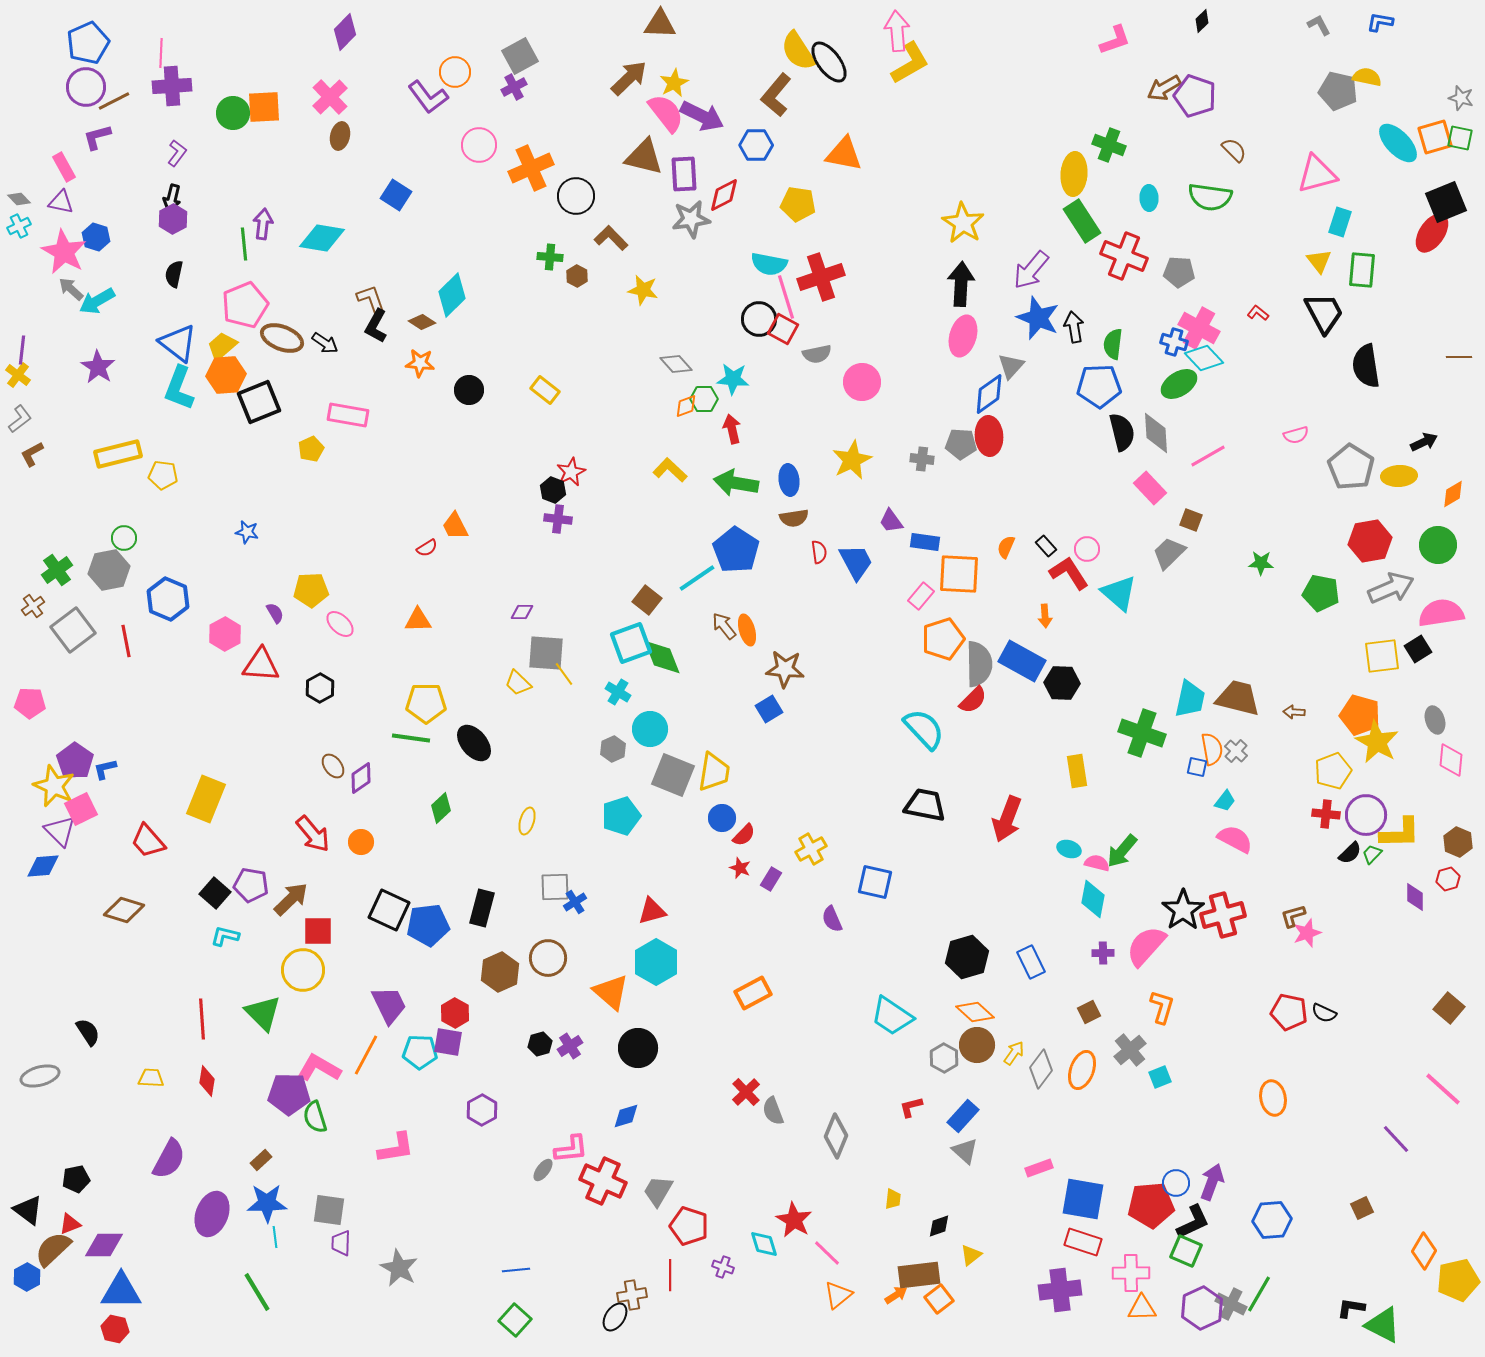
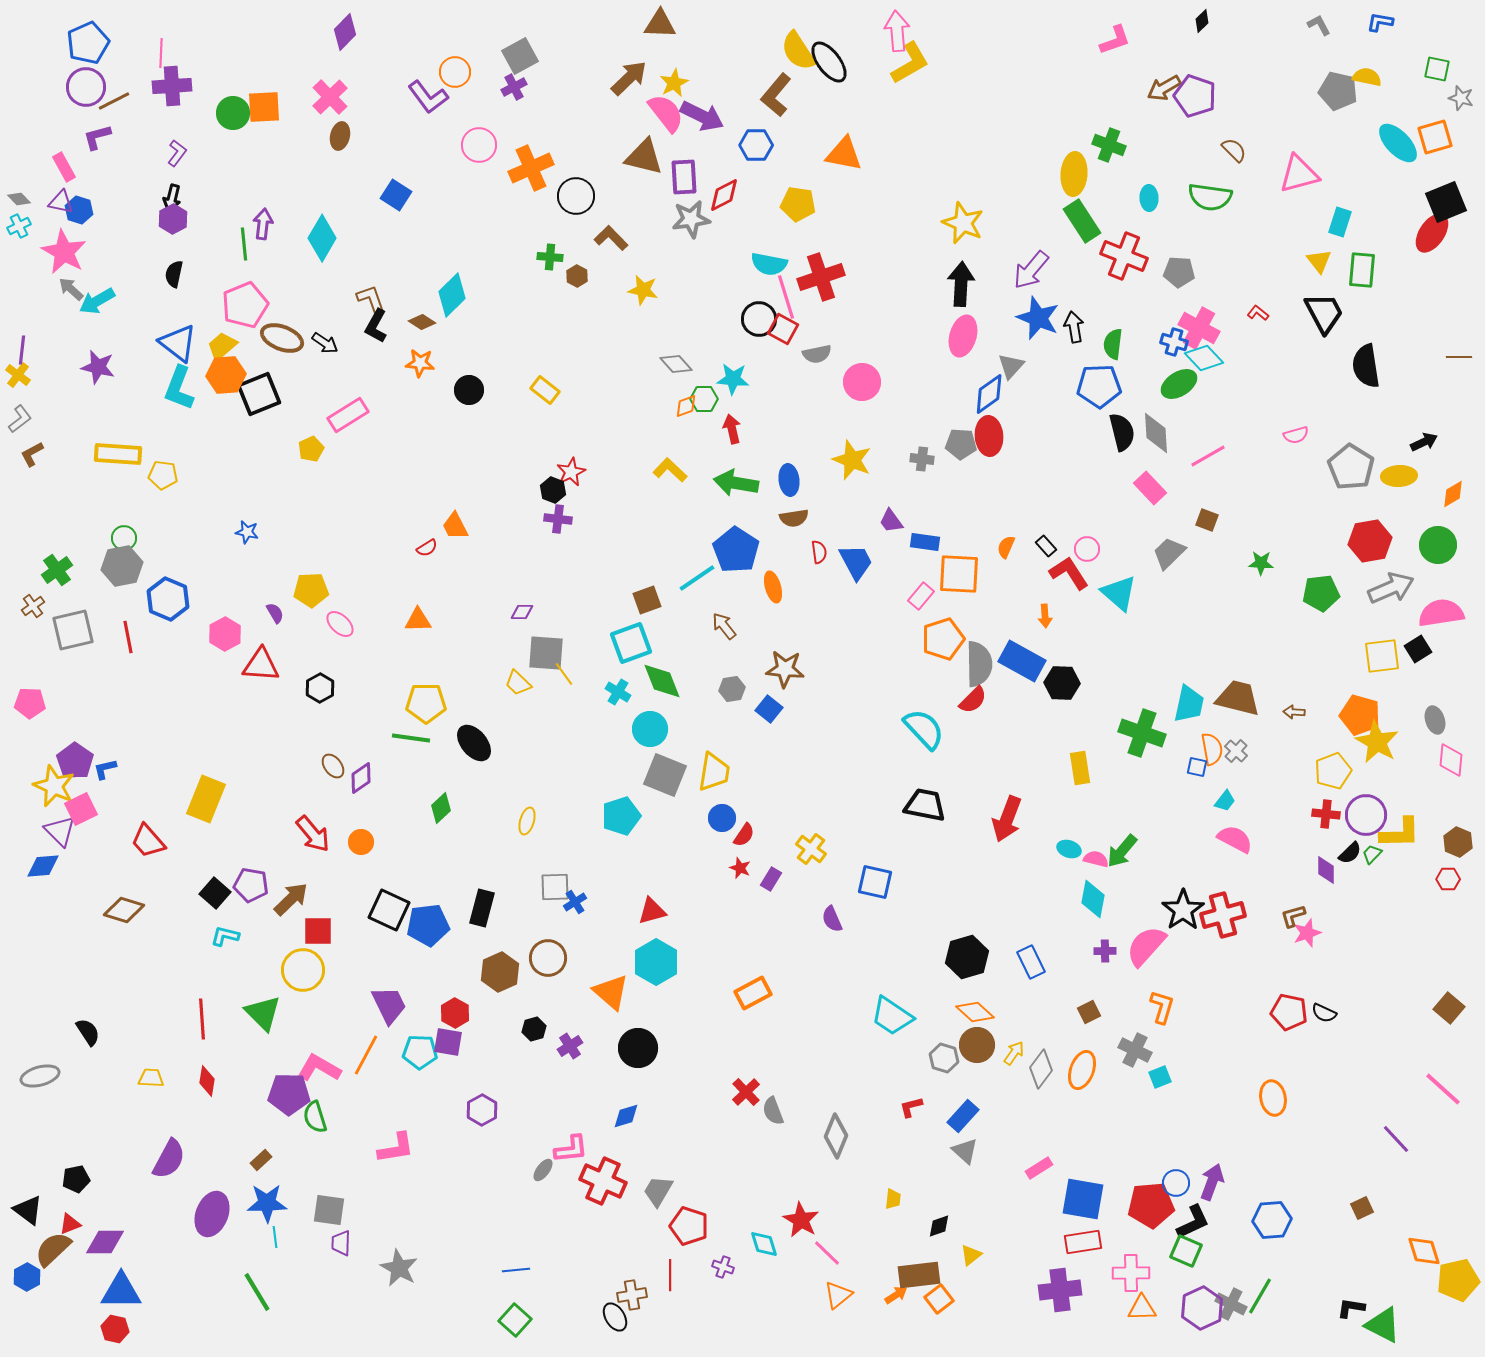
green square at (1460, 138): moved 23 px left, 69 px up
purple rectangle at (684, 174): moved 3 px down
pink triangle at (1317, 174): moved 18 px left
yellow star at (963, 223): rotated 9 degrees counterclockwise
blue hexagon at (96, 237): moved 17 px left, 27 px up
cyan diamond at (322, 238): rotated 69 degrees counterclockwise
purple star at (98, 367): rotated 20 degrees counterclockwise
black square at (259, 402): moved 8 px up
pink rectangle at (348, 415): rotated 42 degrees counterclockwise
yellow rectangle at (118, 454): rotated 18 degrees clockwise
yellow star at (852, 460): rotated 24 degrees counterclockwise
brown square at (1191, 520): moved 16 px right
gray hexagon at (109, 570): moved 13 px right, 4 px up
green pentagon at (1321, 593): rotated 18 degrees counterclockwise
brown square at (647, 600): rotated 32 degrees clockwise
gray square at (73, 630): rotated 24 degrees clockwise
orange ellipse at (747, 630): moved 26 px right, 43 px up
red line at (126, 641): moved 2 px right, 4 px up
green diamond at (662, 657): moved 24 px down
cyan trapezoid at (1190, 699): moved 1 px left, 5 px down
blue square at (769, 709): rotated 20 degrees counterclockwise
gray hexagon at (613, 749): moved 119 px right, 60 px up; rotated 15 degrees clockwise
yellow rectangle at (1077, 771): moved 3 px right, 3 px up
gray square at (673, 775): moved 8 px left
red semicircle at (744, 835): rotated 10 degrees counterclockwise
yellow cross at (811, 849): rotated 24 degrees counterclockwise
pink semicircle at (1097, 863): moved 1 px left, 4 px up
red hexagon at (1448, 879): rotated 15 degrees clockwise
purple diamond at (1415, 897): moved 89 px left, 27 px up
purple cross at (1103, 953): moved 2 px right, 2 px up
black hexagon at (540, 1044): moved 6 px left, 15 px up
gray cross at (1130, 1050): moved 5 px right; rotated 24 degrees counterclockwise
gray hexagon at (944, 1058): rotated 12 degrees counterclockwise
pink rectangle at (1039, 1168): rotated 12 degrees counterclockwise
red star at (794, 1220): moved 7 px right
red rectangle at (1083, 1242): rotated 27 degrees counterclockwise
purple diamond at (104, 1245): moved 1 px right, 3 px up
orange diamond at (1424, 1251): rotated 48 degrees counterclockwise
green line at (1259, 1294): moved 1 px right, 2 px down
black ellipse at (615, 1317): rotated 64 degrees counterclockwise
